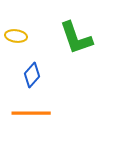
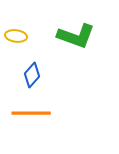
green L-shape: moved 2 px up; rotated 51 degrees counterclockwise
